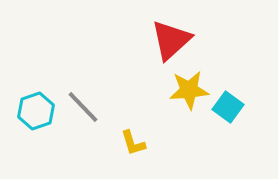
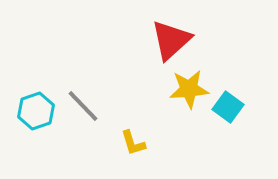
yellow star: moved 1 px up
gray line: moved 1 px up
